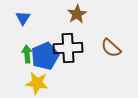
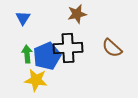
brown star: rotated 18 degrees clockwise
brown semicircle: moved 1 px right
blue pentagon: moved 2 px right
yellow star: moved 1 px left, 3 px up
